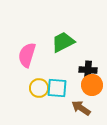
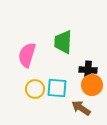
green trapezoid: rotated 60 degrees counterclockwise
yellow circle: moved 4 px left, 1 px down
